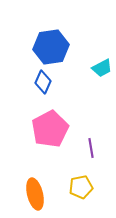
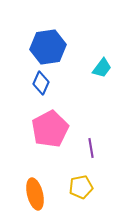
blue hexagon: moved 3 px left
cyan trapezoid: rotated 25 degrees counterclockwise
blue diamond: moved 2 px left, 1 px down
